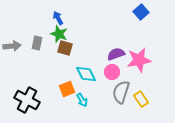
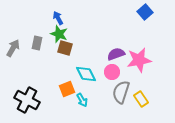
blue square: moved 4 px right
gray arrow: moved 1 px right, 2 px down; rotated 54 degrees counterclockwise
